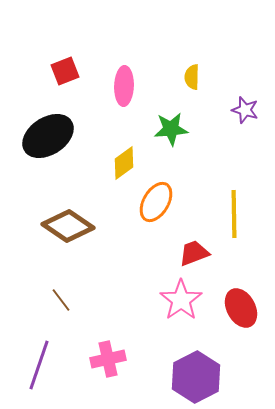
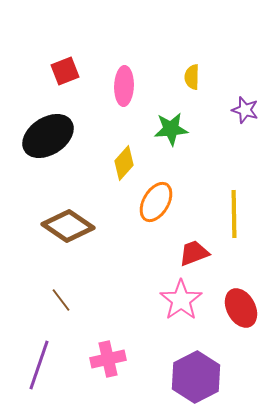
yellow diamond: rotated 12 degrees counterclockwise
